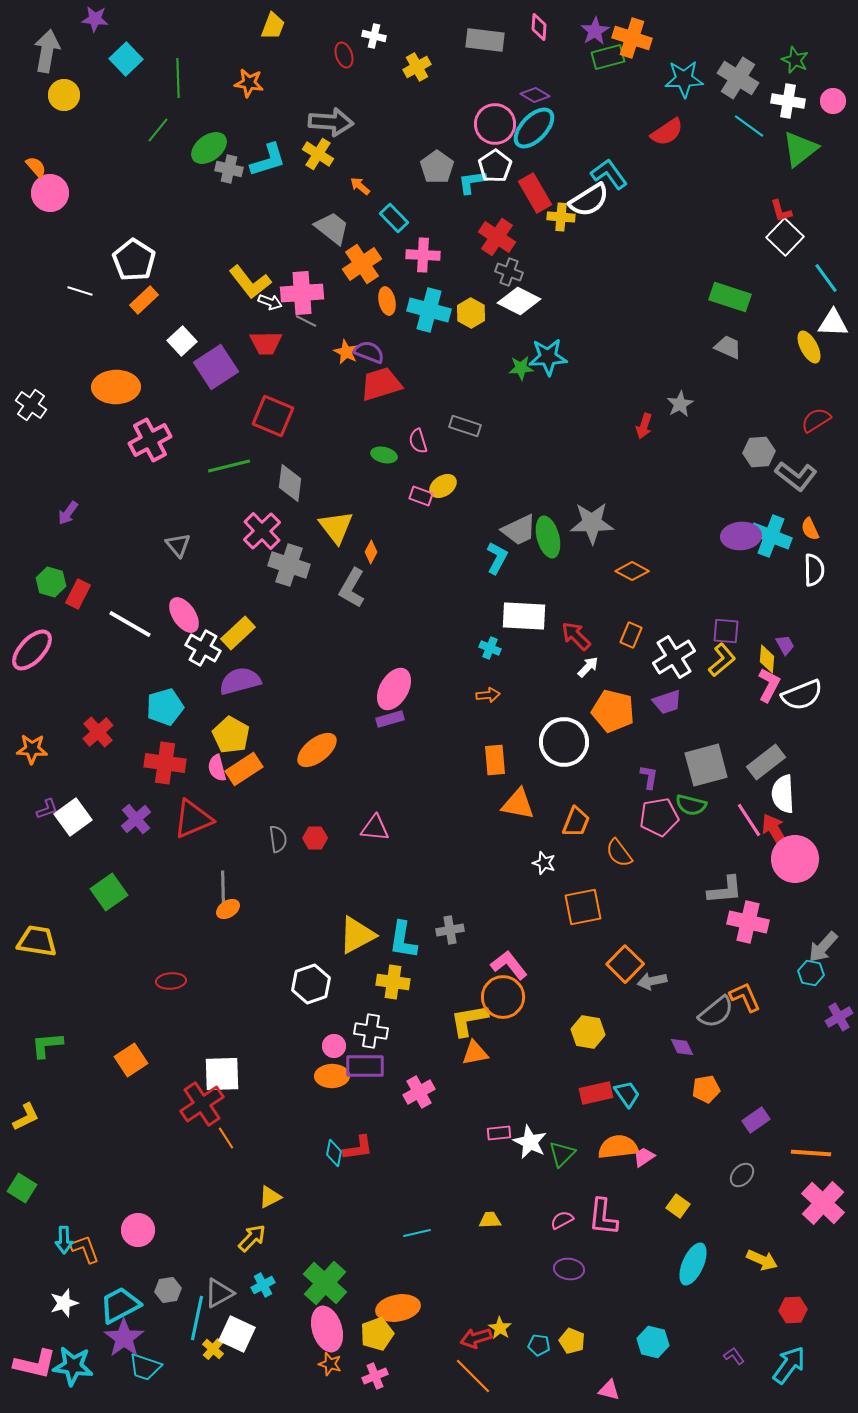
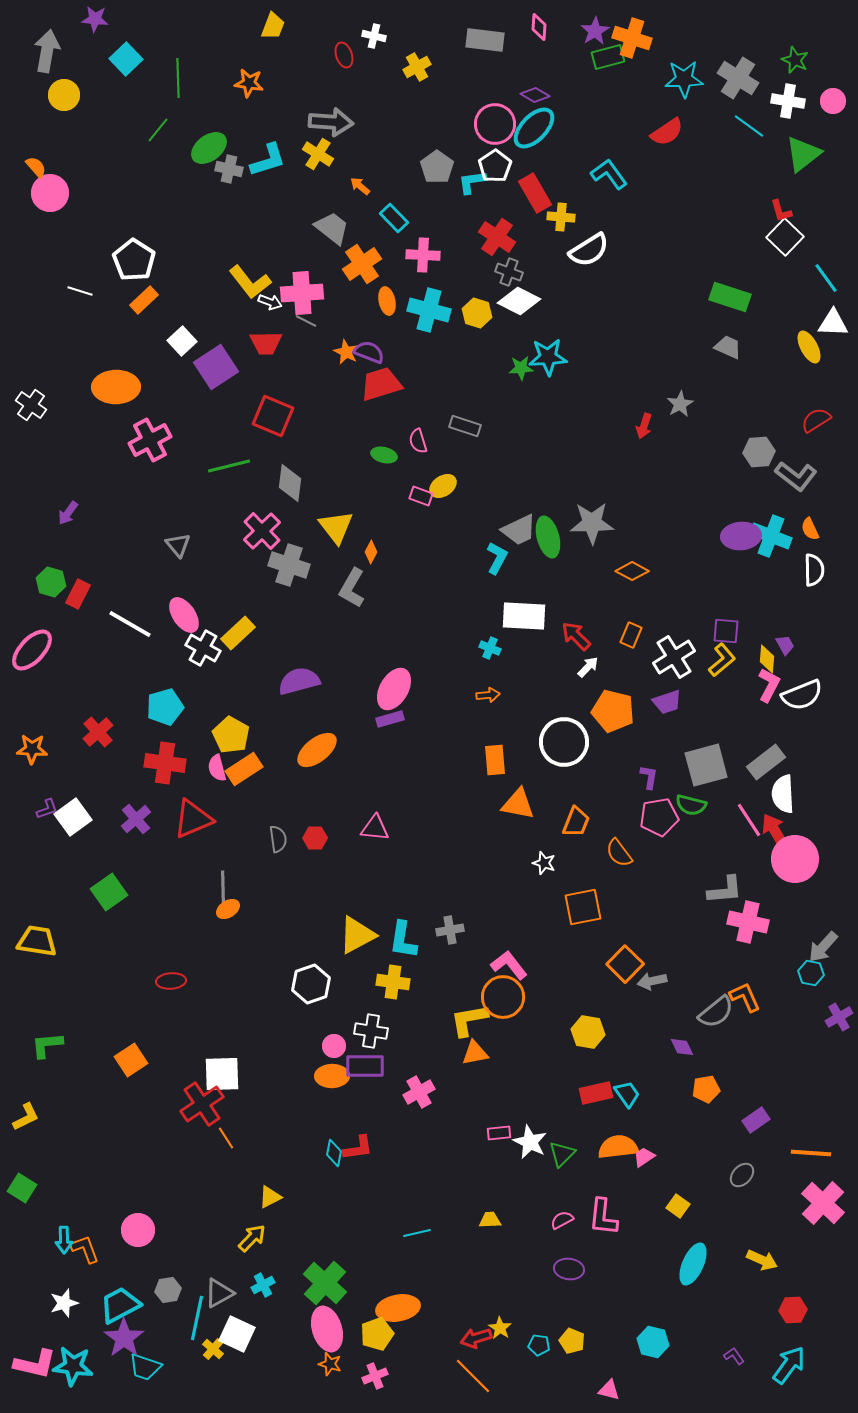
green triangle at (800, 149): moved 3 px right, 5 px down
white semicircle at (589, 200): moved 50 px down
yellow hexagon at (471, 313): moved 6 px right; rotated 12 degrees counterclockwise
purple semicircle at (240, 681): moved 59 px right
